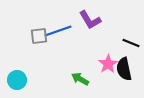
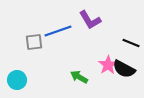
gray square: moved 5 px left, 6 px down
pink star: moved 1 px down
black semicircle: rotated 50 degrees counterclockwise
green arrow: moved 1 px left, 2 px up
